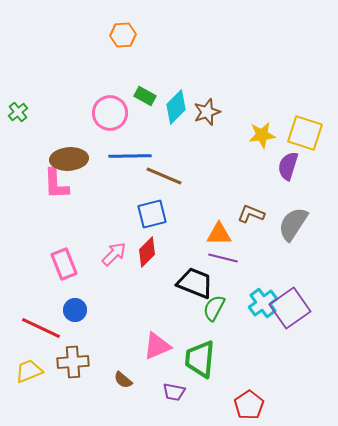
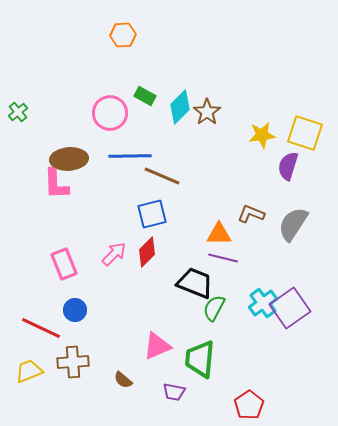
cyan diamond: moved 4 px right
brown star: rotated 16 degrees counterclockwise
brown line: moved 2 px left
